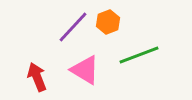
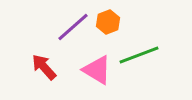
purple line: rotated 6 degrees clockwise
pink triangle: moved 12 px right
red arrow: moved 7 px right, 10 px up; rotated 20 degrees counterclockwise
